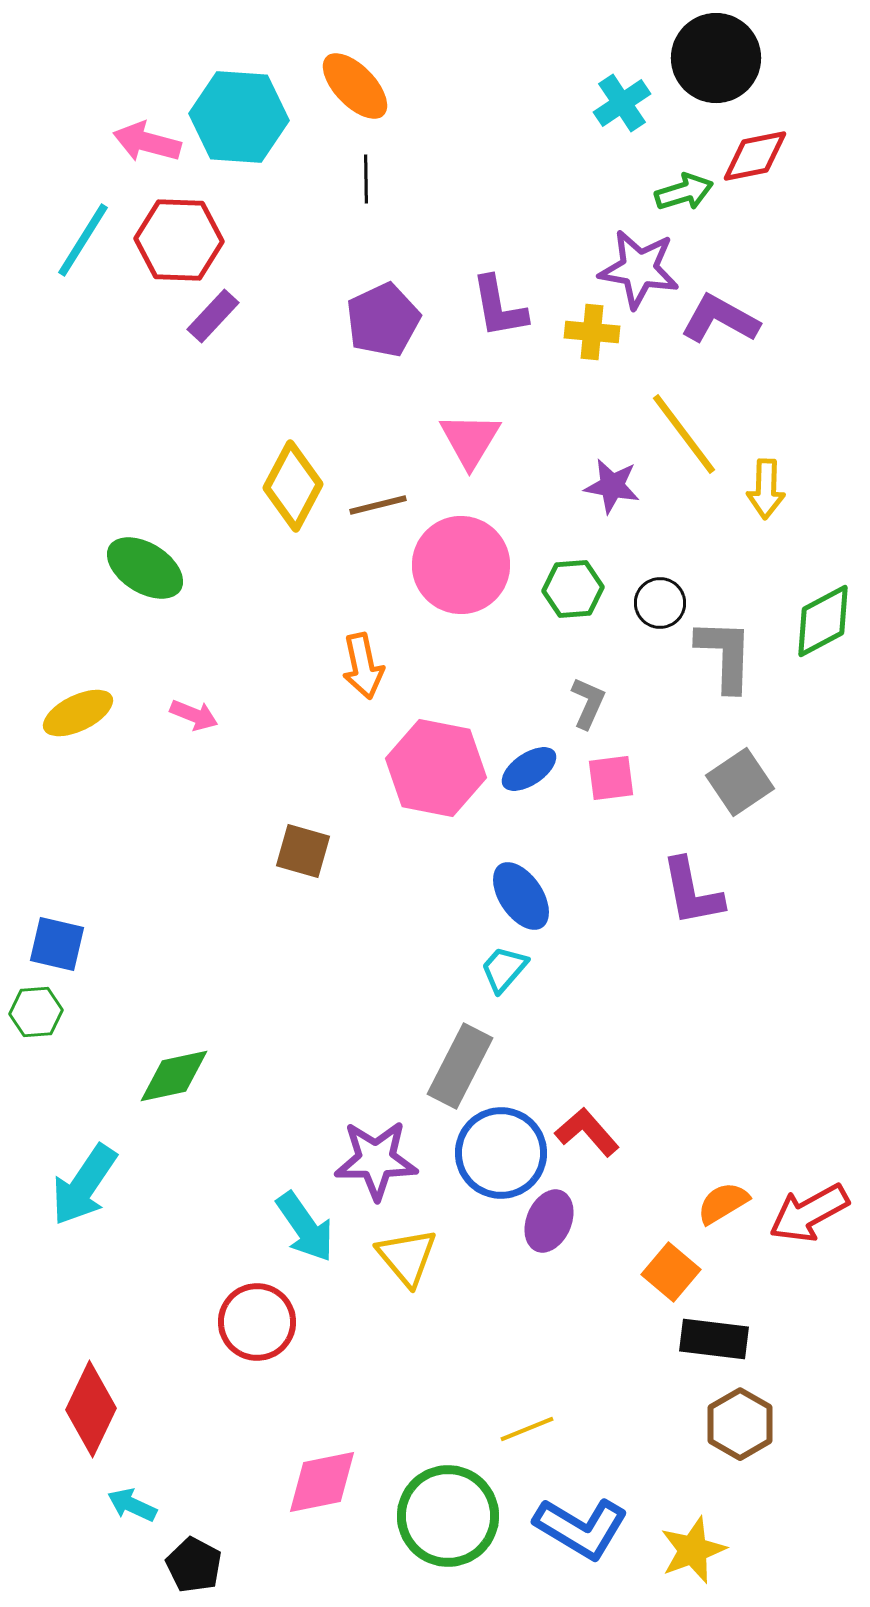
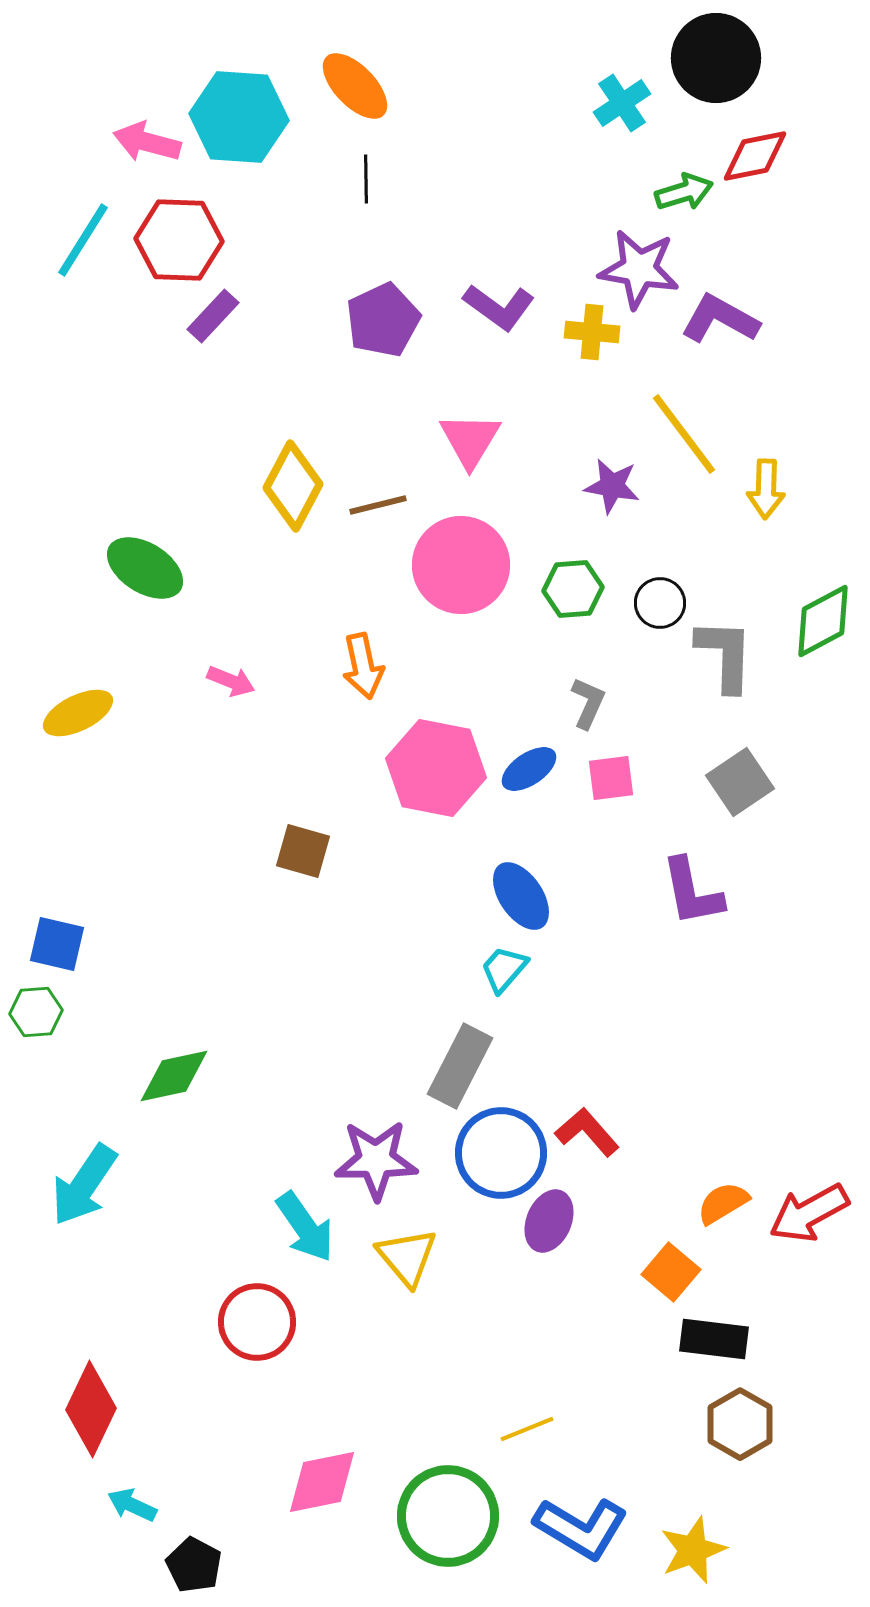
purple L-shape at (499, 307): rotated 44 degrees counterclockwise
pink arrow at (194, 715): moved 37 px right, 34 px up
